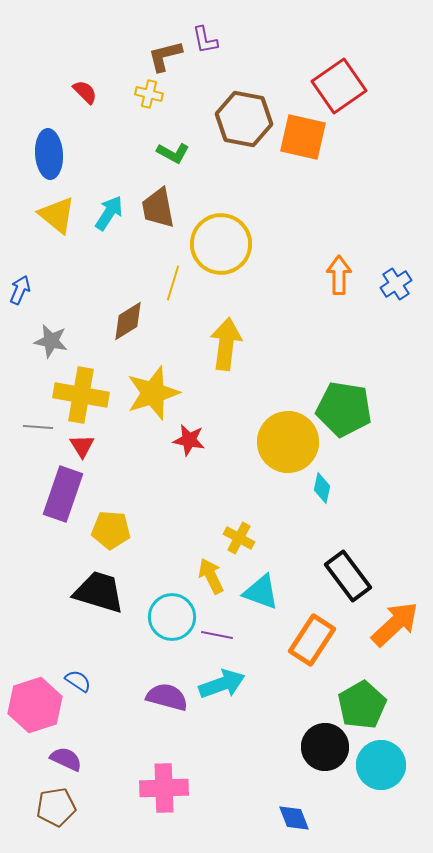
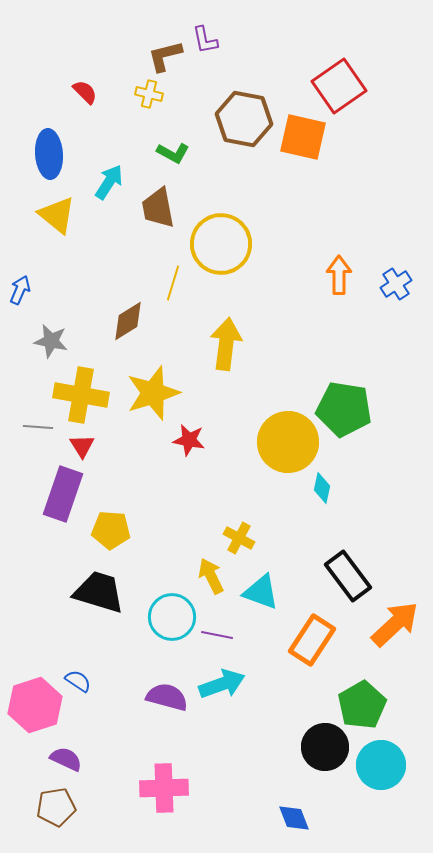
cyan arrow at (109, 213): moved 31 px up
